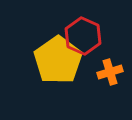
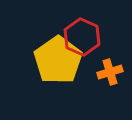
red hexagon: moved 1 px left, 1 px down
